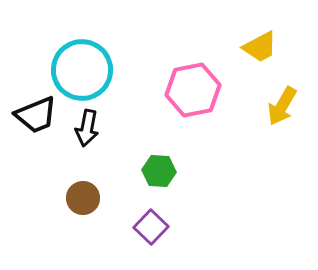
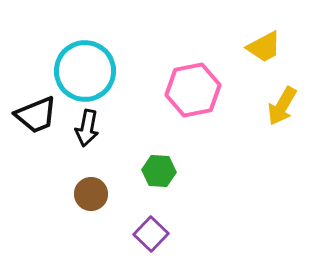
yellow trapezoid: moved 4 px right
cyan circle: moved 3 px right, 1 px down
brown circle: moved 8 px right, 4 px up
purple square: moved 7 px down
